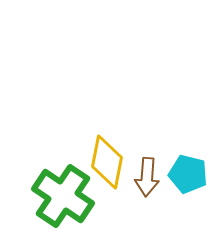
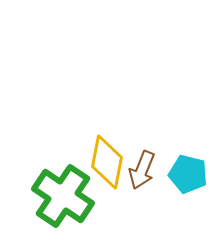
brown arrow: moved 5 px left, 7 px up; rotated 18 degrees clockwise
